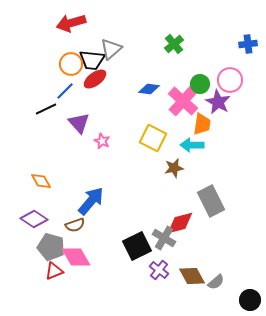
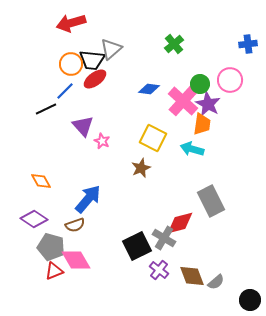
purple star: moved 10 px left, 2 px down
purple triangle: moved 4 px right, 3 px down
cyan arrow: moved 4 px down; rotated 15 degrees clockwise
brown star: moved 33 px left; rotated 12 degrees counterclockwise
blue arrow: moved 3 px left, 2 px up
pink diamond: moved 3 px down
brown diamond: rotated 8 degrees clockwise
